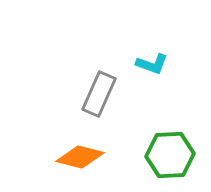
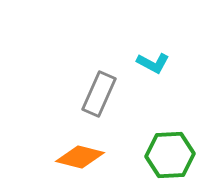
cyan L-shape: moved 1 px right, 1 px up; rotated 8 degrees clockwise
